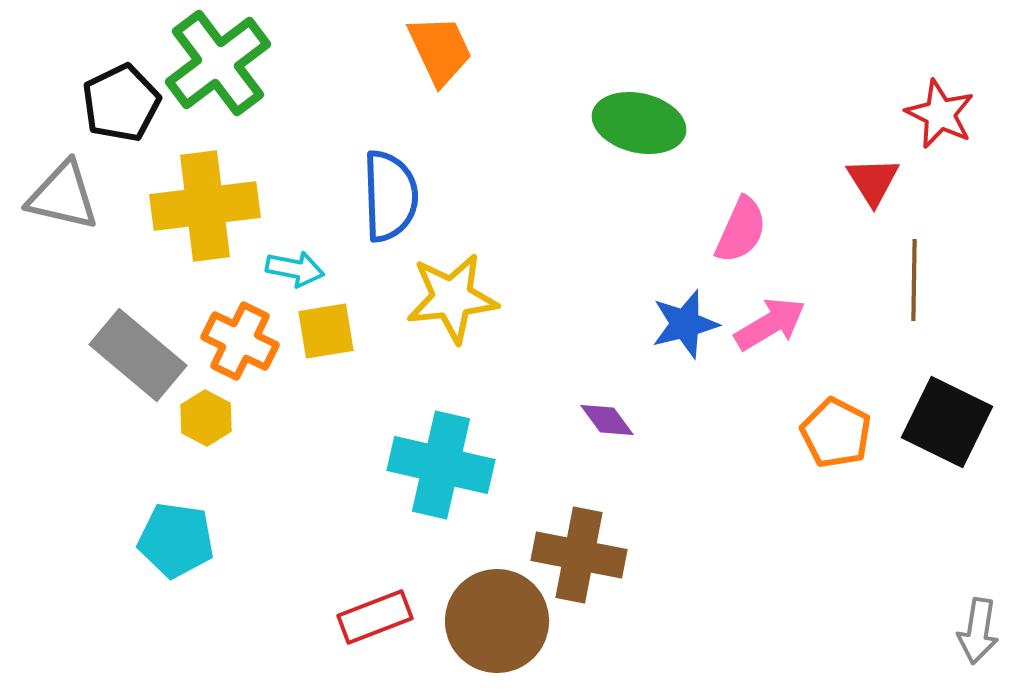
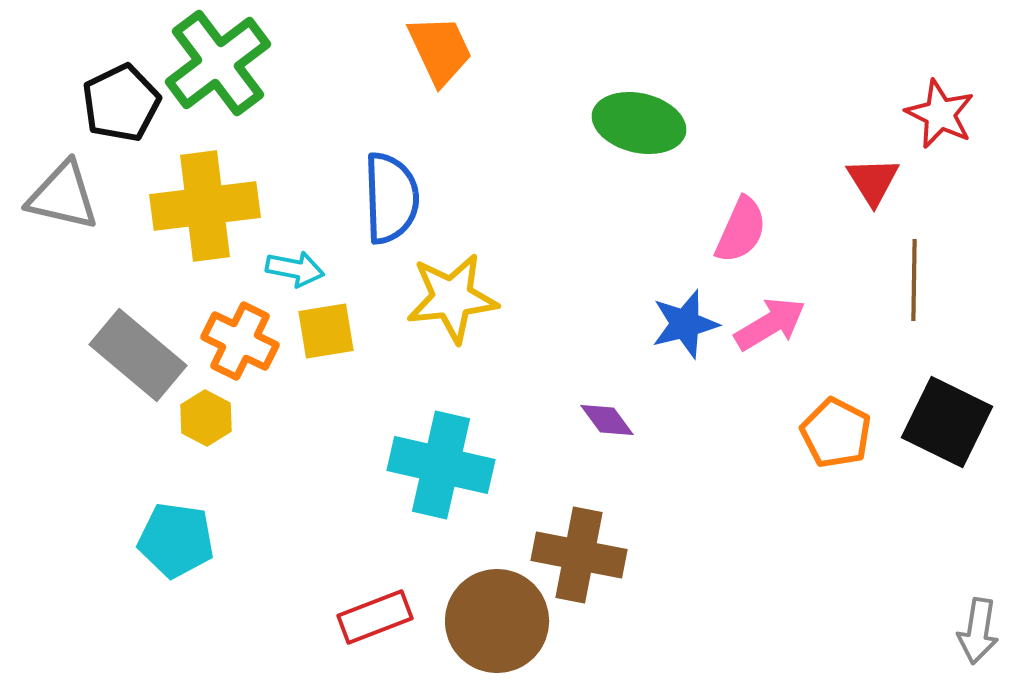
blue semicircle: moved 1 px right, 2 px down
